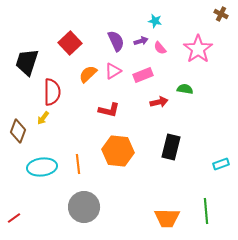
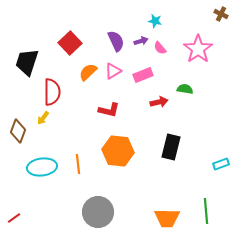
orange semicircle: moved 2 px up
gray circle: moved 14 px right, 5 px down
